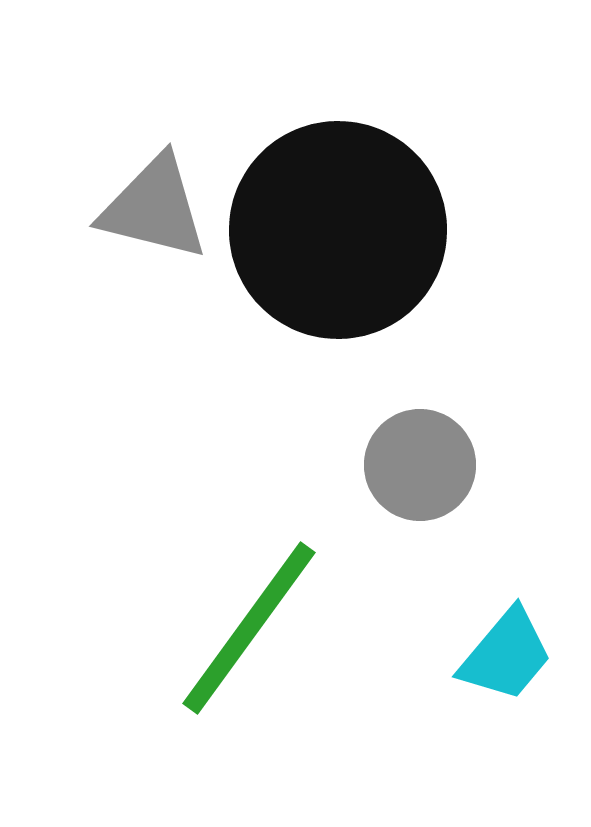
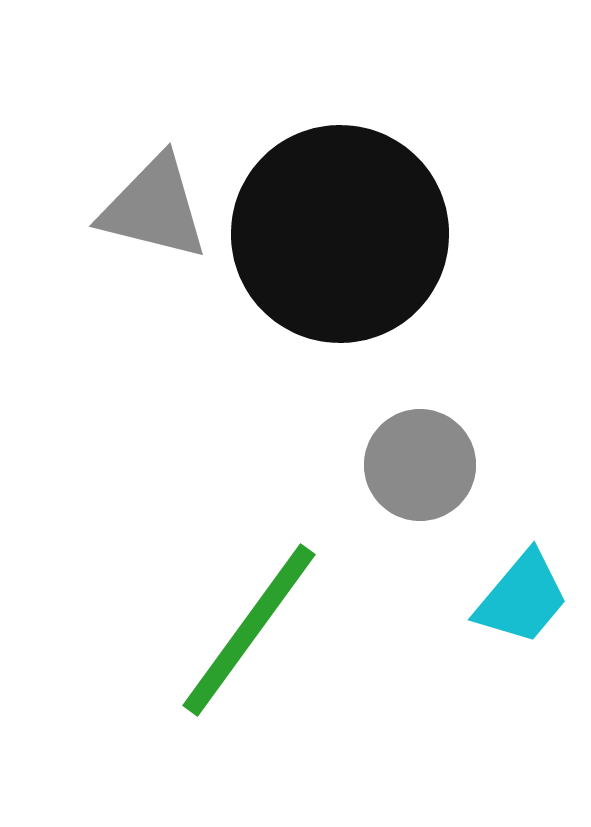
black circle: moved 2 px right, 4 px down
green line: moved 2 px down
cyan trapezoid: moved 16 px right, 57 px up
